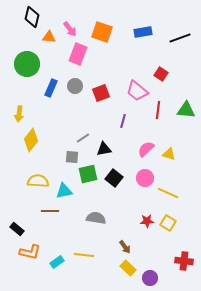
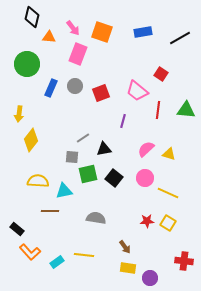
pink arrow at (70, 29): moved 3 px right, 1 px up
black line at (180, 38): rotated 10 degrees counterclockwise
orange L-shape at (30, 252): rotated 35 degrees clockwise
yellow rectangle at (128, 268): rotated 35 degrees counterclockwise
